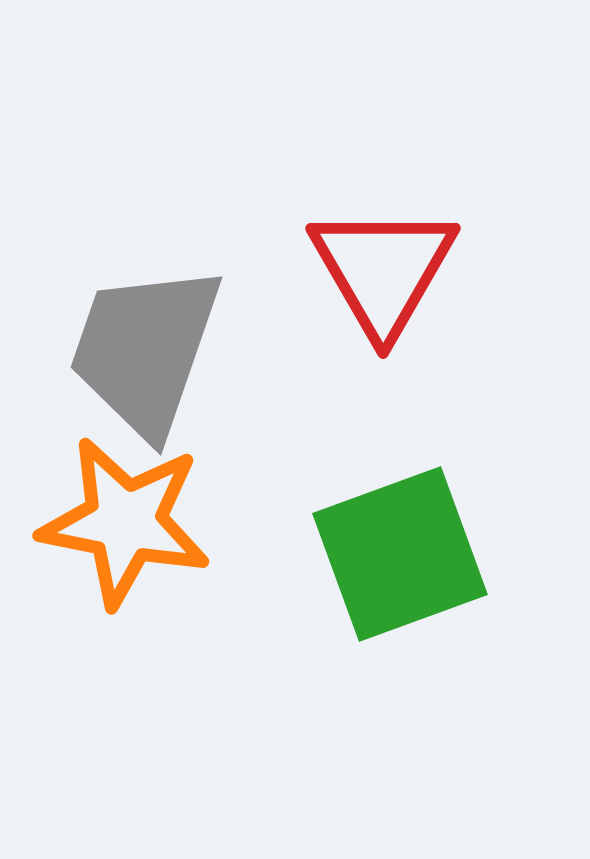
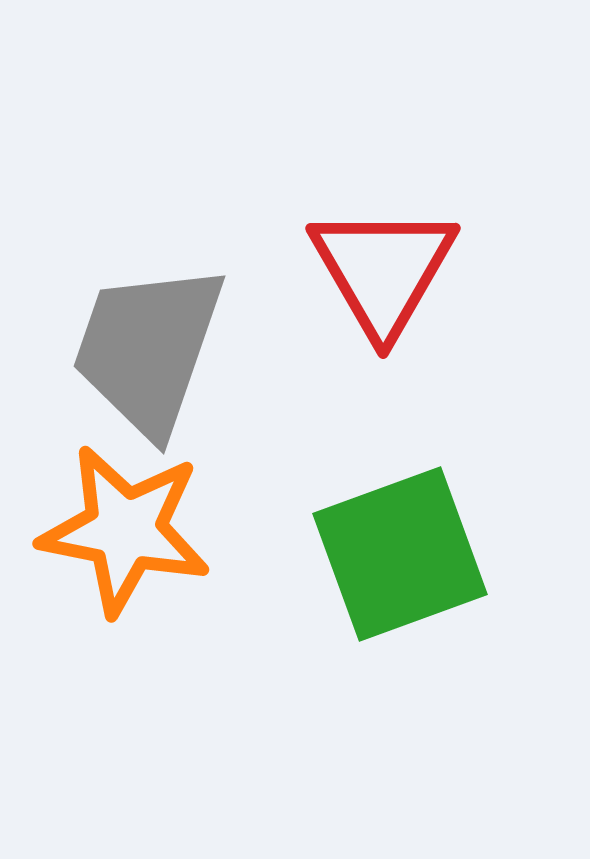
gray trapezoid: moved 3 px right, 1 px up
orange star: moved 8 px down
